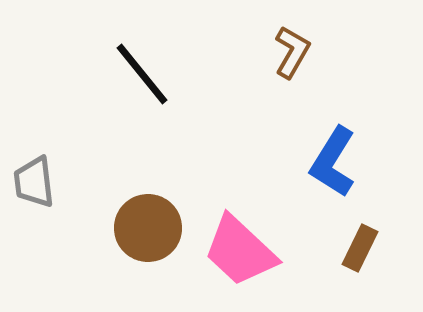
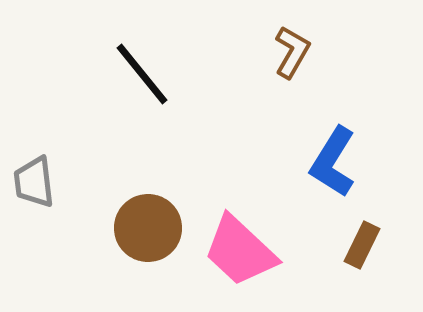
brown rectangle: moved 2 px right, 3 px up
